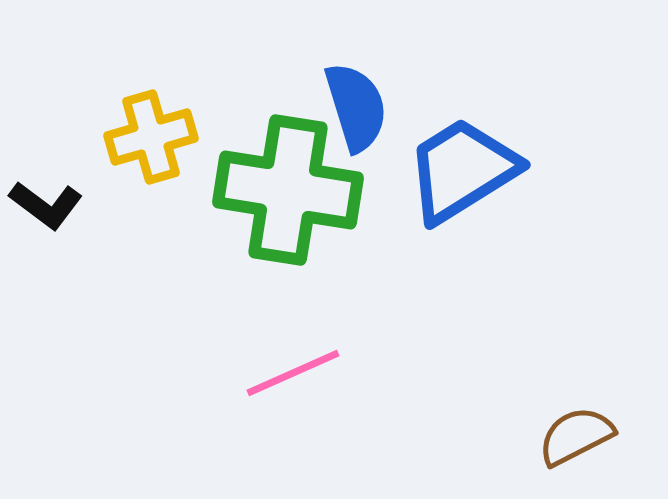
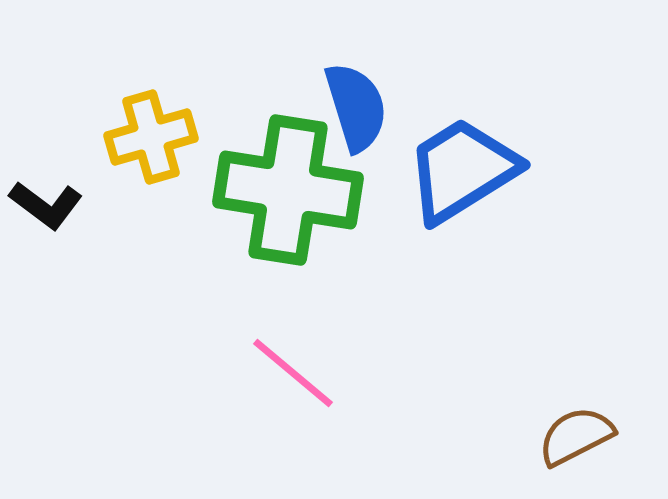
pink line: rotated 64 degrees clockwise
